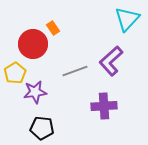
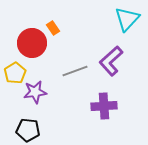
red circle: moved 1 px left, 1 px up
black pentagon: moved 14 px left, 2 px down
